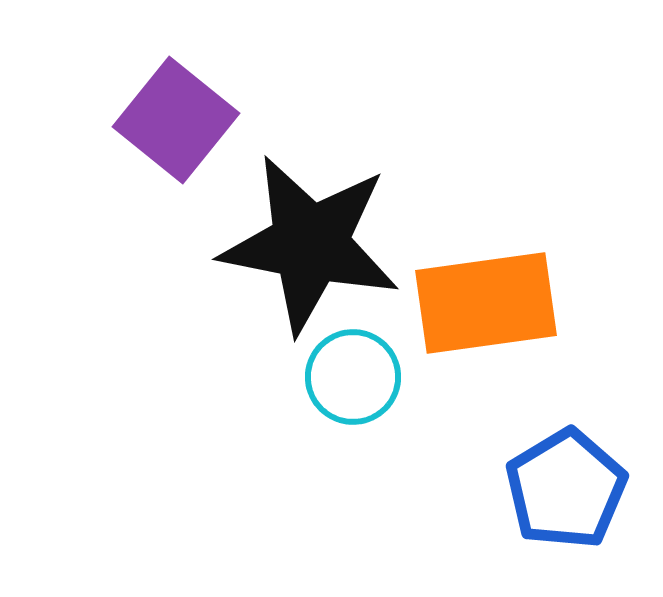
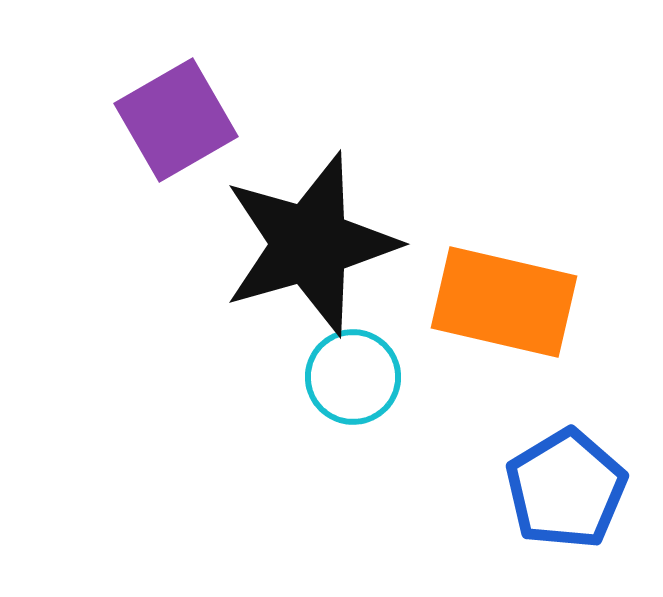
purple square: rotated 21 degrees clockwise
black star: rotated 27 degrees counterclockwise
orange rectangle: moved 18 px right, 1 px up; rotated 21 degrees clockwise
